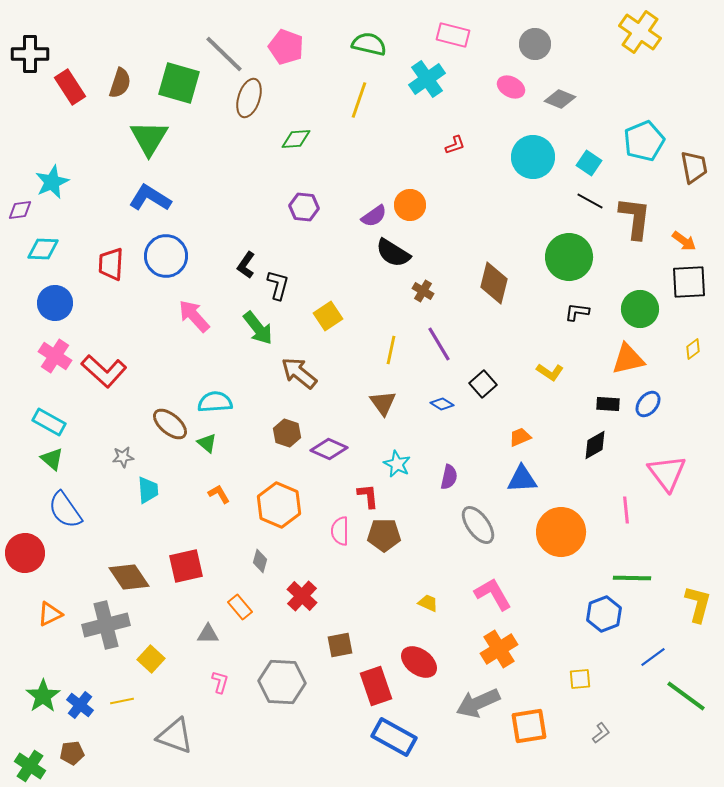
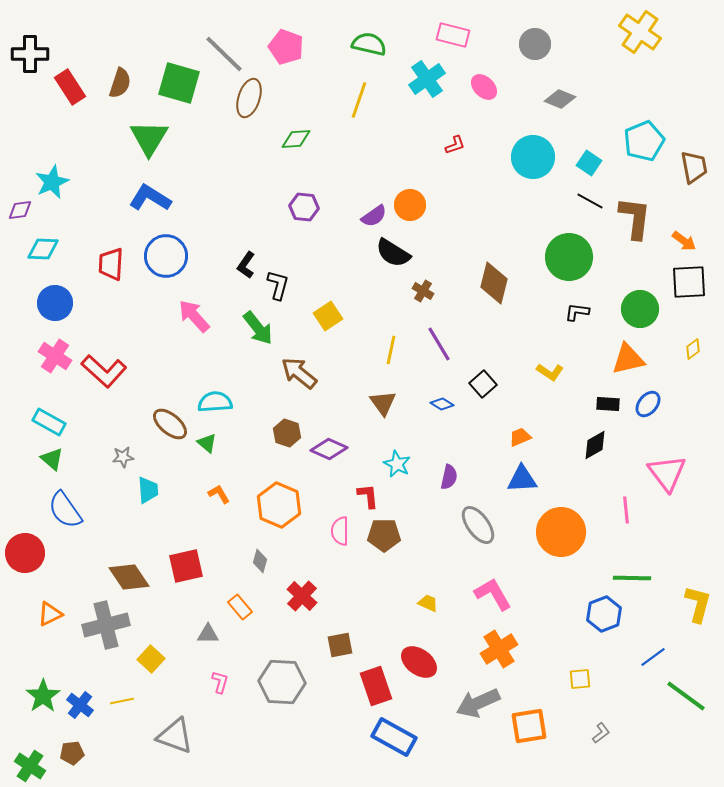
pink ellipse at (511, 87): moved 27 px left; rotated 16 degrees clockwise
